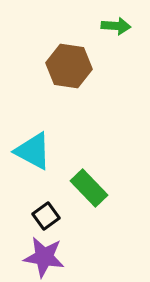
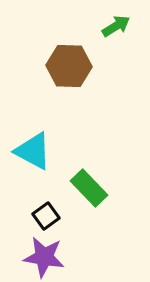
green arrow: rotated 36 degrees counterclockwise
brown hexagon: rotated 6 degrees counterclockwise
